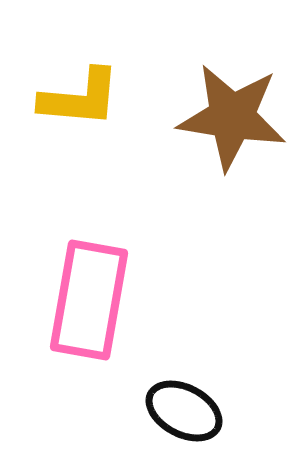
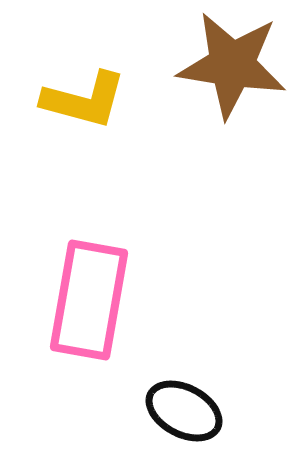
yellow L-shape: moved 4 px right, 2 px down; rotated 10 degrees clockwise
brown star: moved 52 px up
